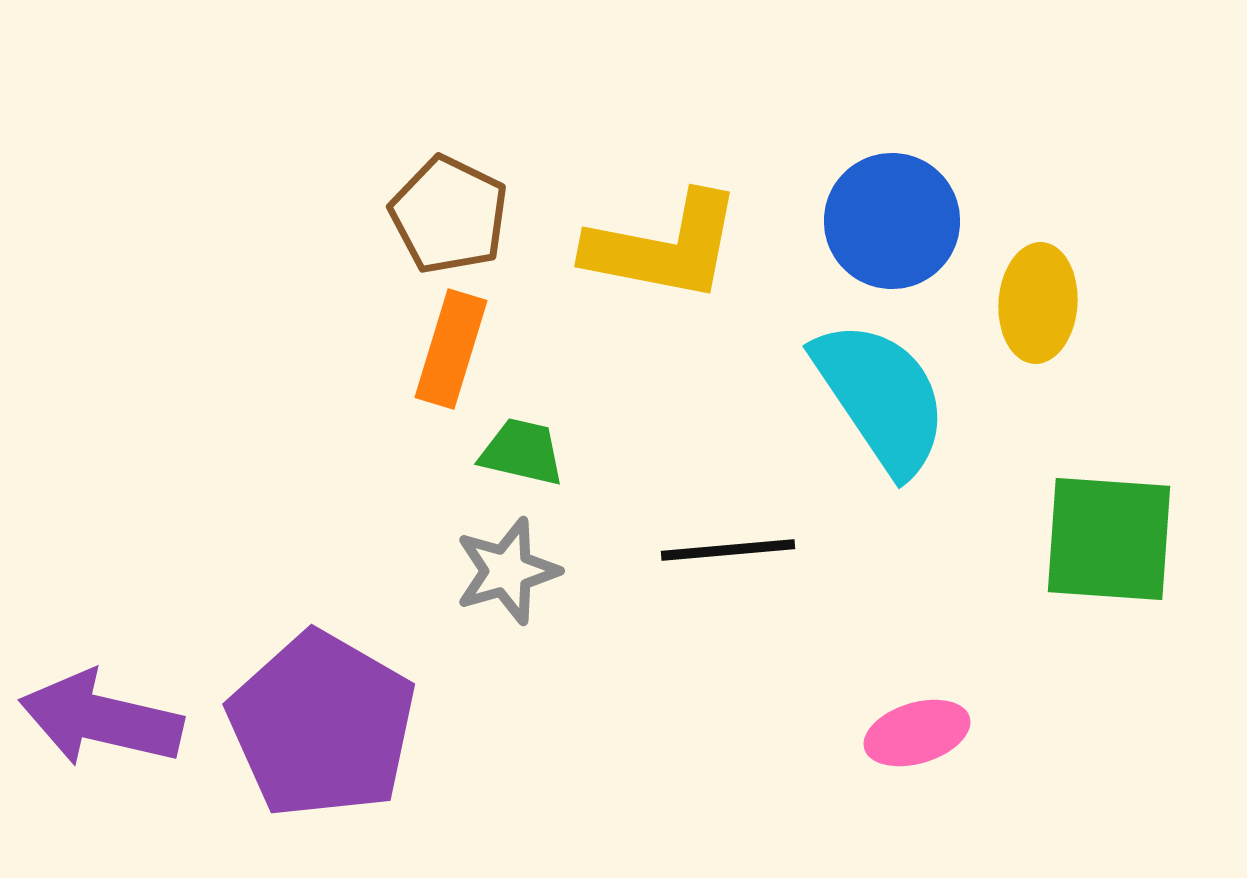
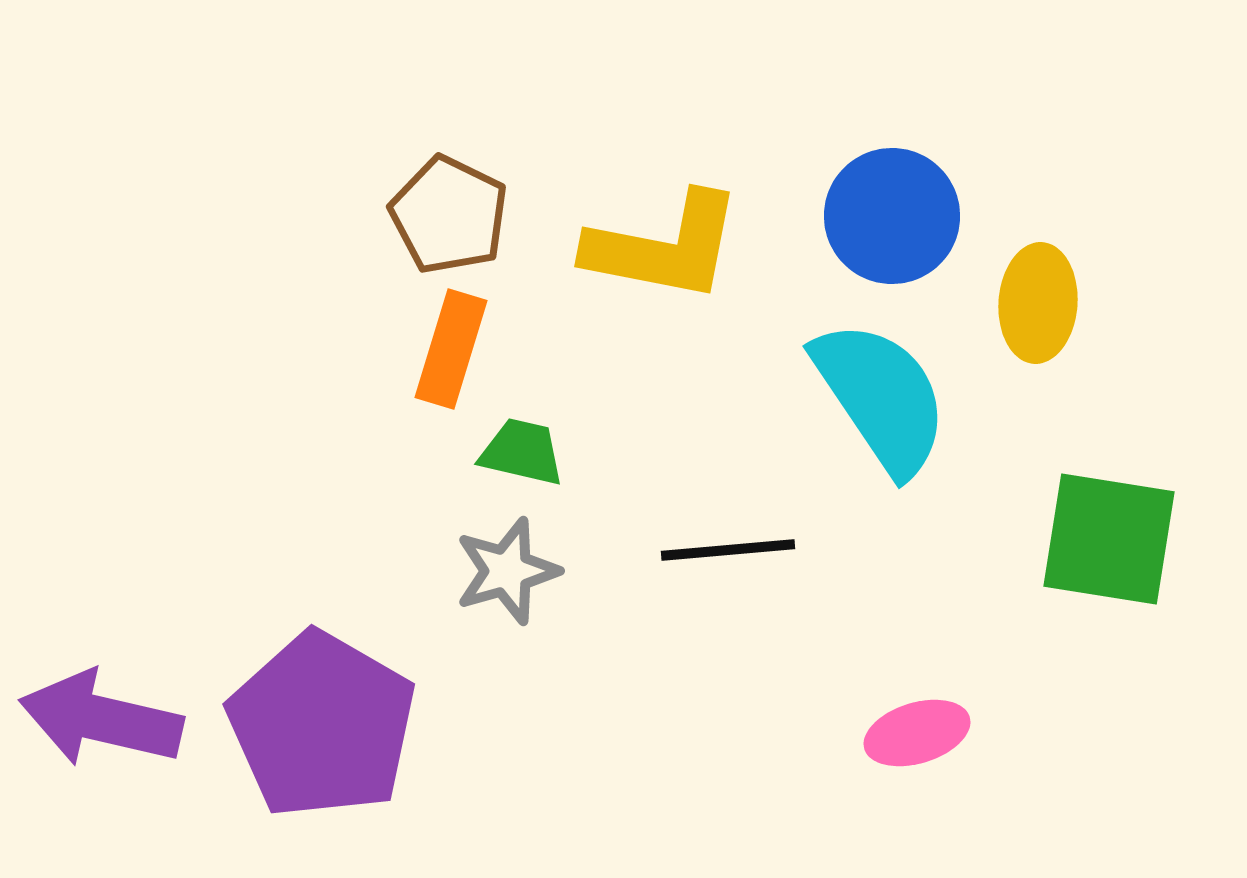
blue circle: moved 5 px up
green square: rotated 5 degrees clockwise
